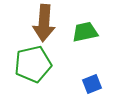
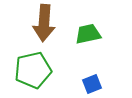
green trapezoid: moved 3 px right, 2 px down
green pentagon: moved 6 px down
